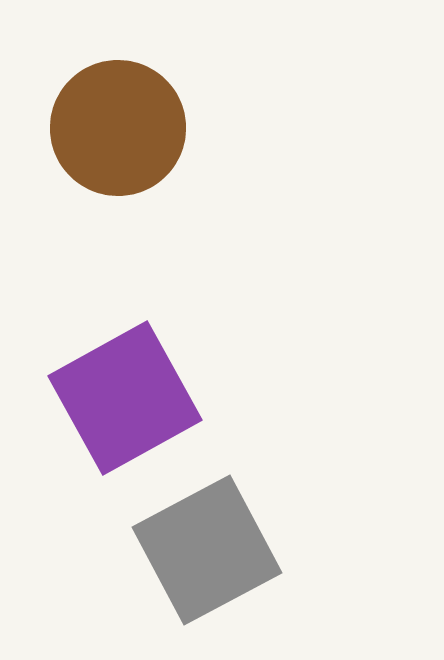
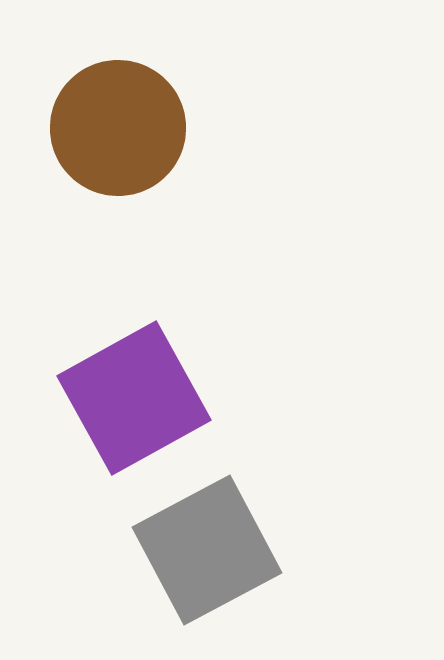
purple square: moved 9 px right
